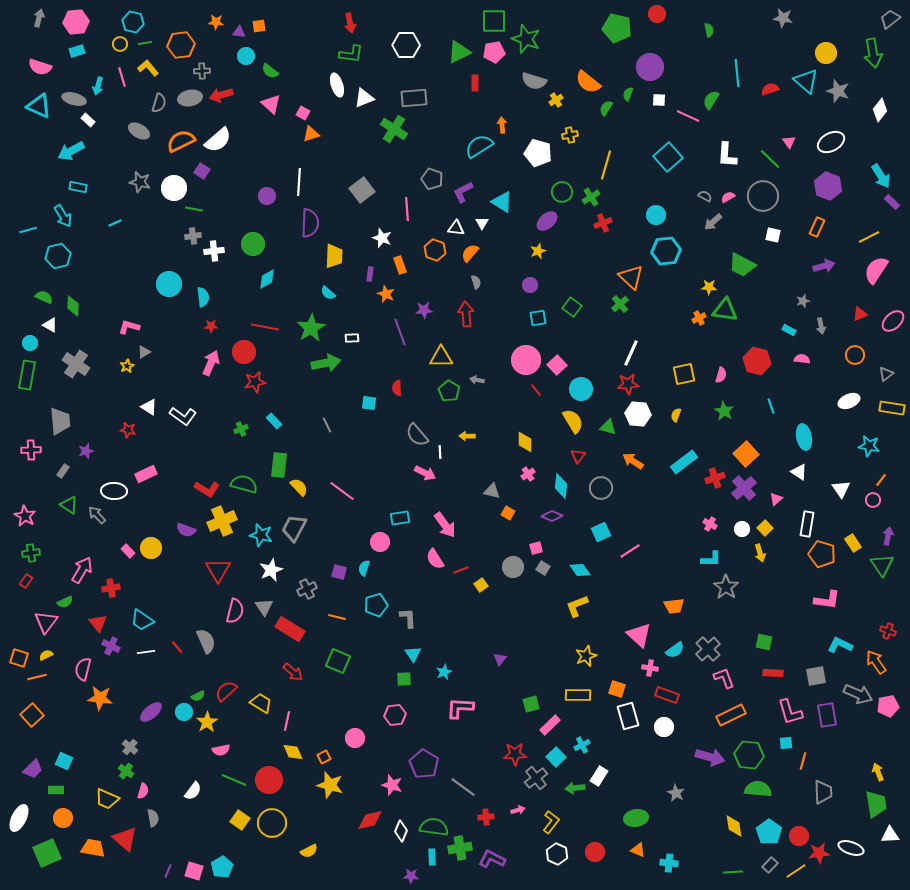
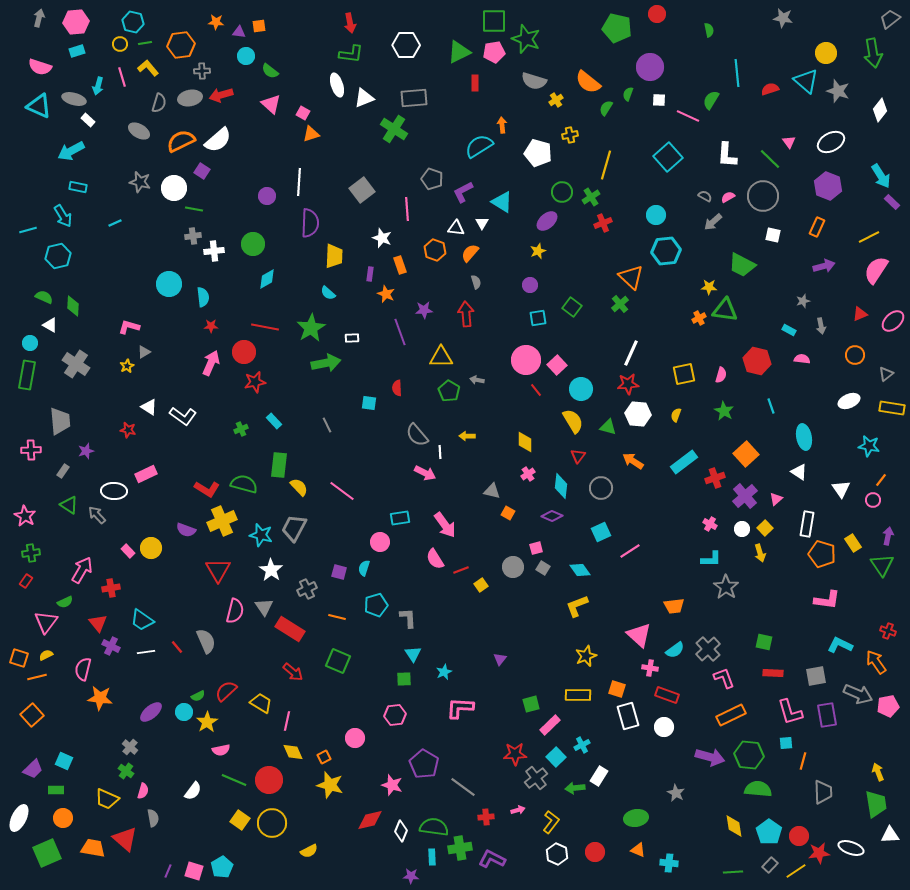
purple cross at (744, 488): moved 1 px right, 8 px down
white star at (271, 570): rotated 15 degrees counterclockwise
